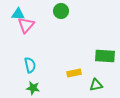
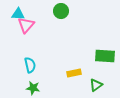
green triangle: rotated 24 degrees counterclockwise
